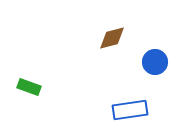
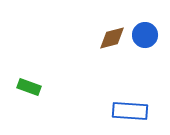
blue circle: moved 10 px left, 27 px up
blue rectangle: moved 1 px down; rotated 12 degrees clockwise
